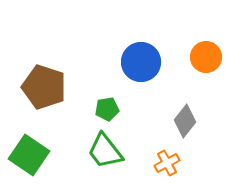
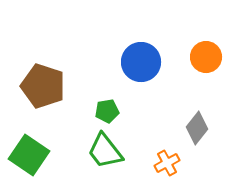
brown pentagon: moved 1 px left, 1 px up
green pentagon: moved 2 px down
gray diamond: moved 12 px right, 7 px down
